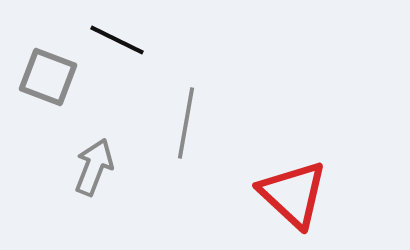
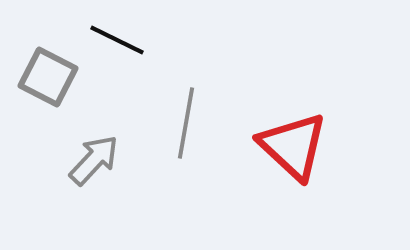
gray square: rotated 6 degrees clockwise
gray arrow: moved 7 px up; rotated 22 degrees clockwise
red triangle: moved 48 px up
